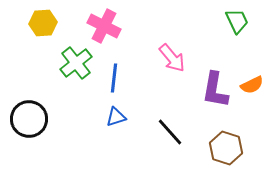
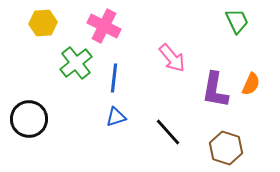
orange semicircle: moved 1 px left, 1 px up; rotated 40 degrees counterclockwise
black line: moved 2 px left
